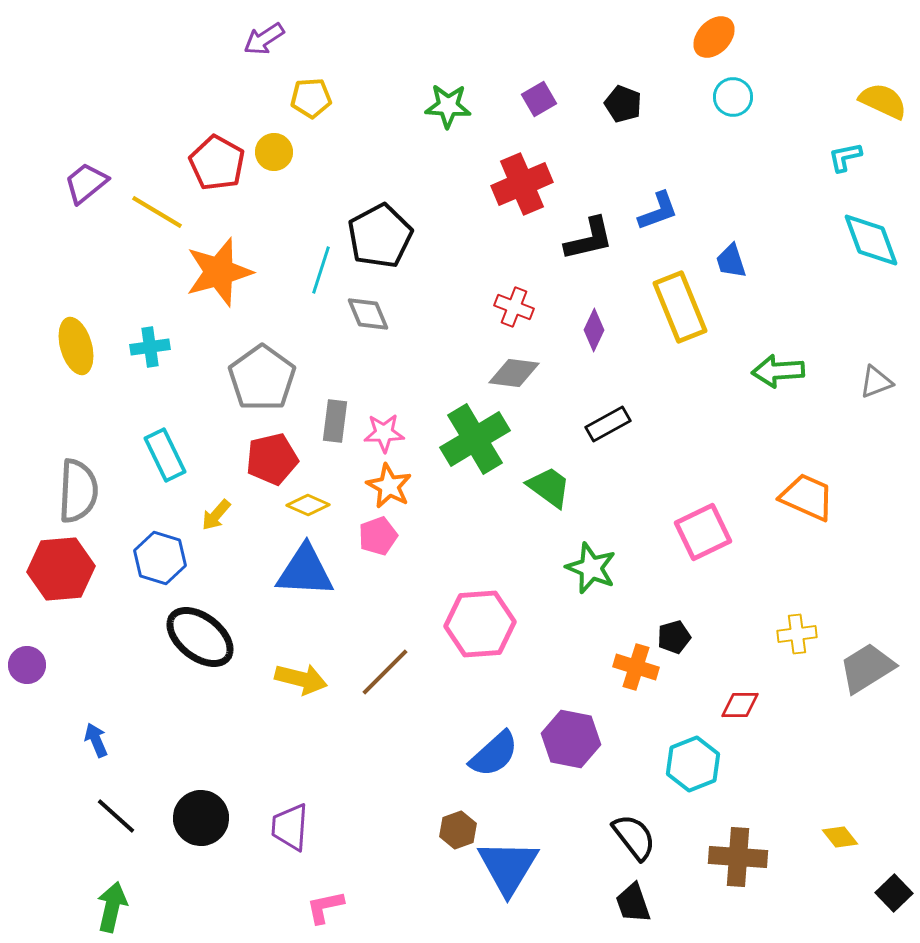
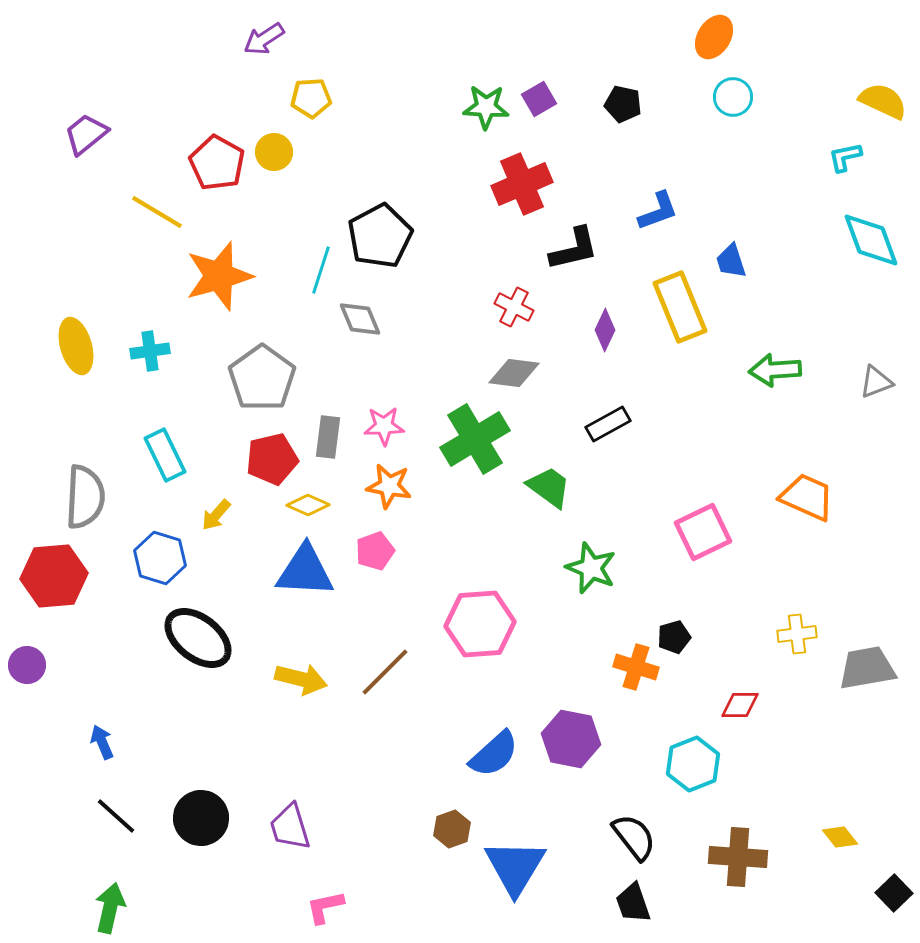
orange ellipse at (714, 37): rotated 12 degrees counterclockwise
black pentagon at (623, 104): rotated 9 degrees counterclockwise
green star at (448, 106): moved 38 px right, 1 px down
purple trapezoid at (86, 183): moved 49 px up
black L-shape at (589, 239): moved 15 px left, 10 px down
orange star at (219, 272): moved 4 px down
red cross at (514, 307): rotated 6 degrees clockwise
gray diamond at (368, 314): moved 8 px left, 5 px down
purple diamond at (594, 330): moved 11 px right
cyan cross at (150, 347): moved 4 px down
green arrow at (778, 371): moved 3 px left, 1 px up
gray rectangle at (335, 421): moved 7 px left, 16 px down
pink star at (384, 433): moved 7 px up
orange star at (389, 486): rotated 18 degrees counterclockwise
gray semicircle at (78, 491): moved 7 px right, 6 px down
pink pentagon at (378, 536): moved 3 px left, 15 px down
red hexagon at (61, 569): moved 7 px left, 7 px down
black ellipse at (200, 637): moved 2 px left, 1 px down
gray trapezoid at (867, 668): rotated 22 degrees clockwise
blue arrow at (96, 740): moved 6 px right, 2 px down
purple trapezoid at (290, 827): rotated 21 degrees counterclockwise
brown hexagon at (458, 830): moved 6 px left, 1 px up
blue triangle at (508, 867): moved 7 px right
green arrow at (112, 907): moved 2 px left, 1 px down
